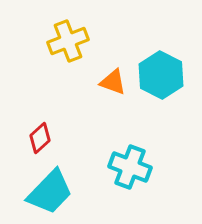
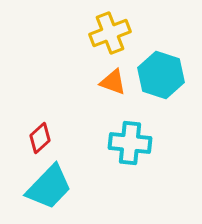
yellow cross: moved 42 px right, 8 px up
cyan hexagon: rotated 9 degrees counterclockwise
cyan cross: moved 24 px up; rotated 15 degrees counterclockwise
cyan trapezoid: moved 1 px left, 5 px up
